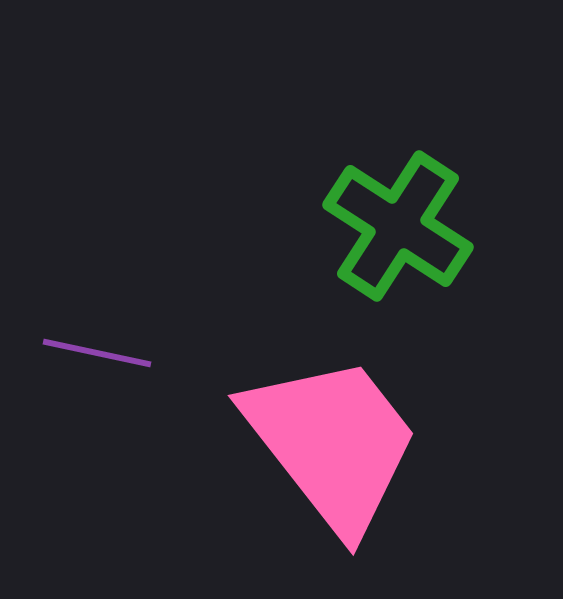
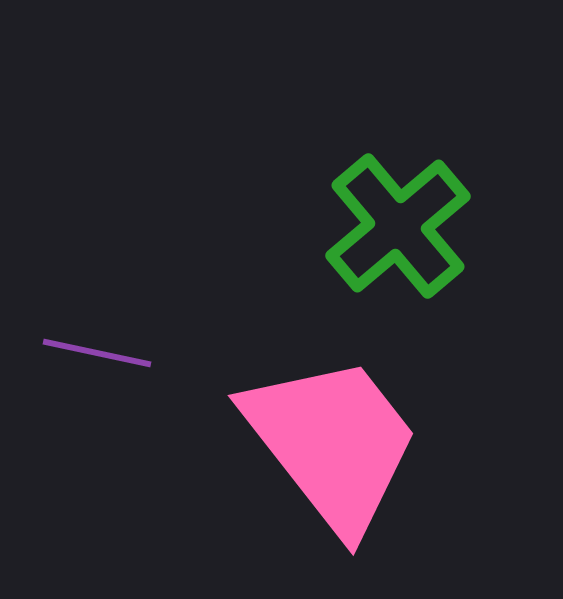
green cross: rotated 17 degrees clockwise
